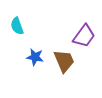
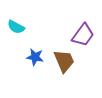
cyan semicircle: moved 1 px left, 1 px down; rotated 42 degrees counterclockwise
purple trapezoid: moved 1 px left, 1 px up
